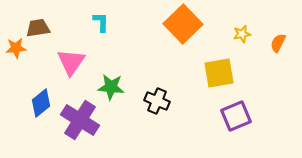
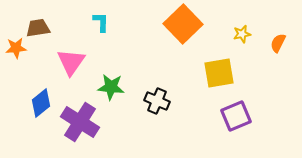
purple cross: moved 2 px down
